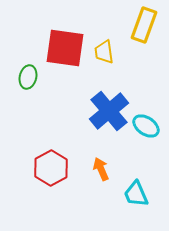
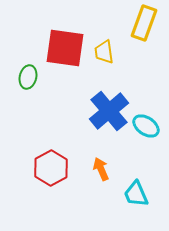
yellow rectangle: moved 2 px up
